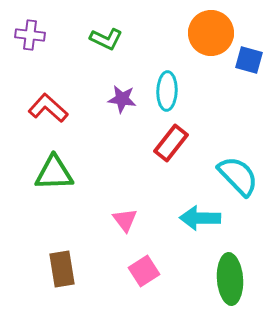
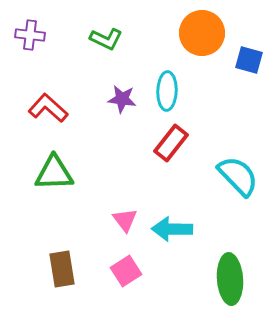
orange circle: moved 9 px left
cyan arrow: moved 28 px left, 11 px down
pink square: moved 18 px left
